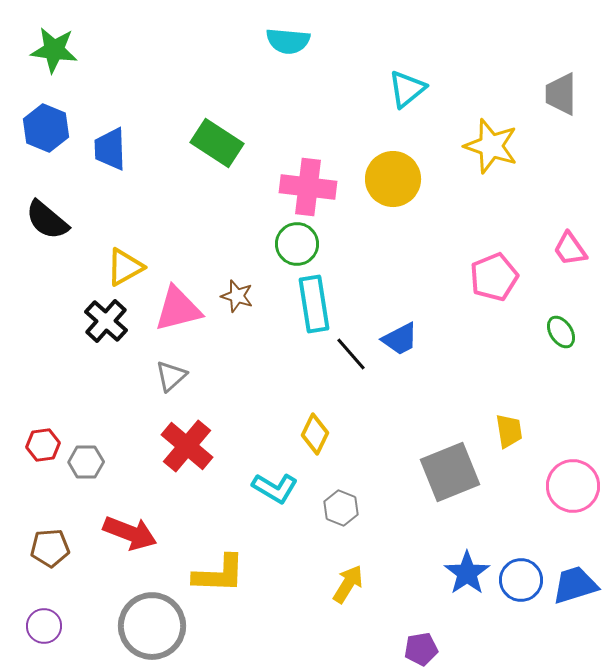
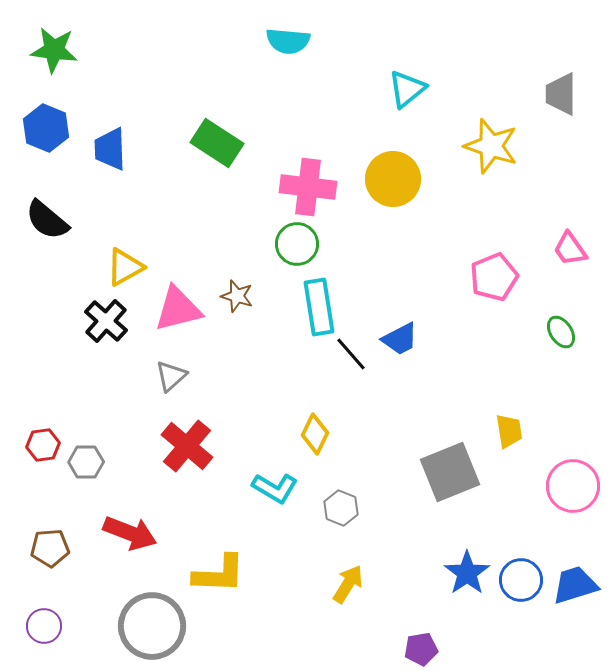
cyan rectangle at (314, 304): moved 5 px right, 3 px down
